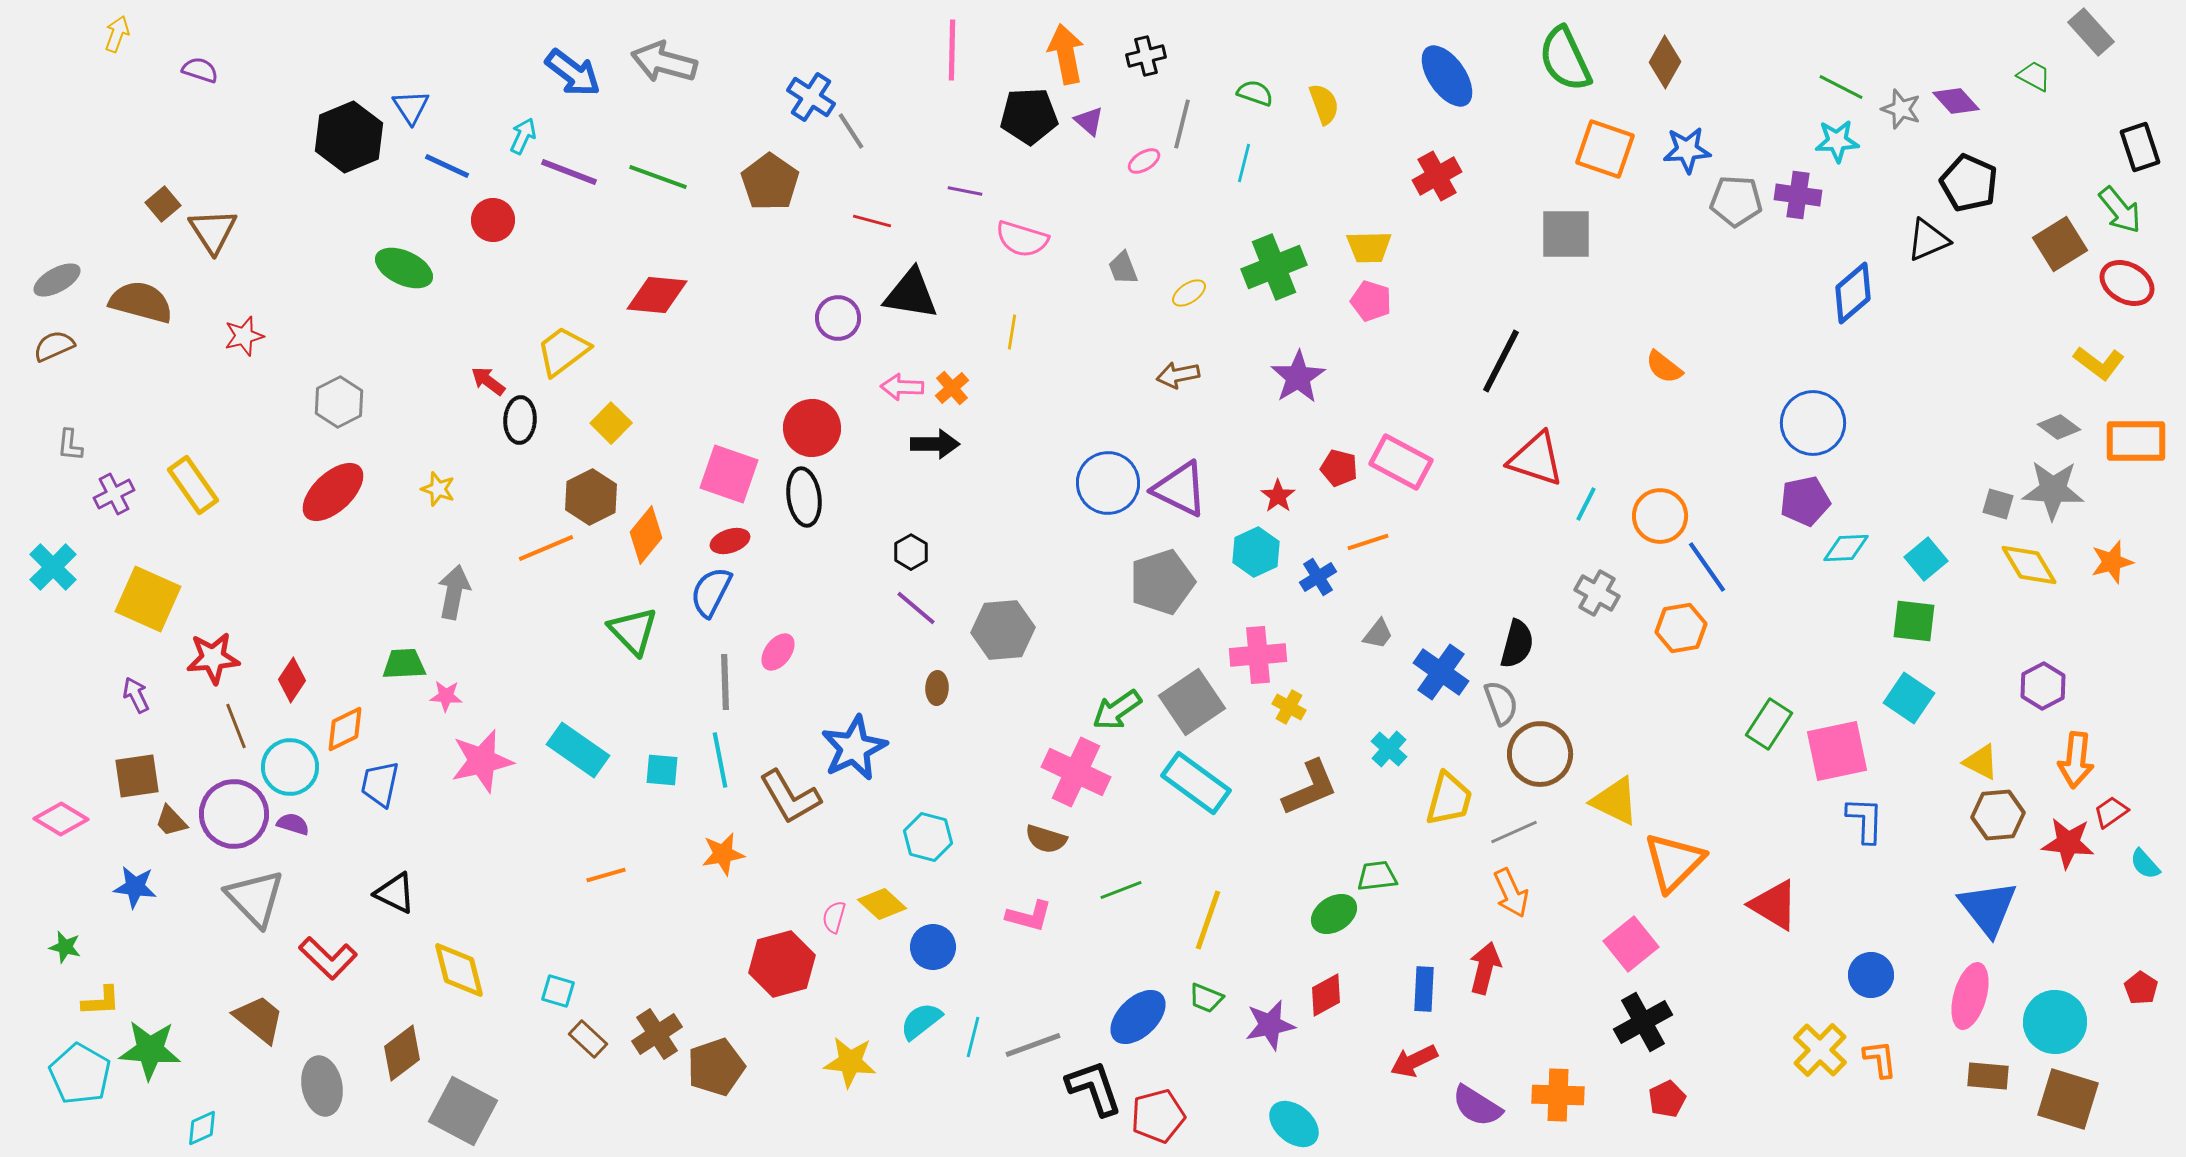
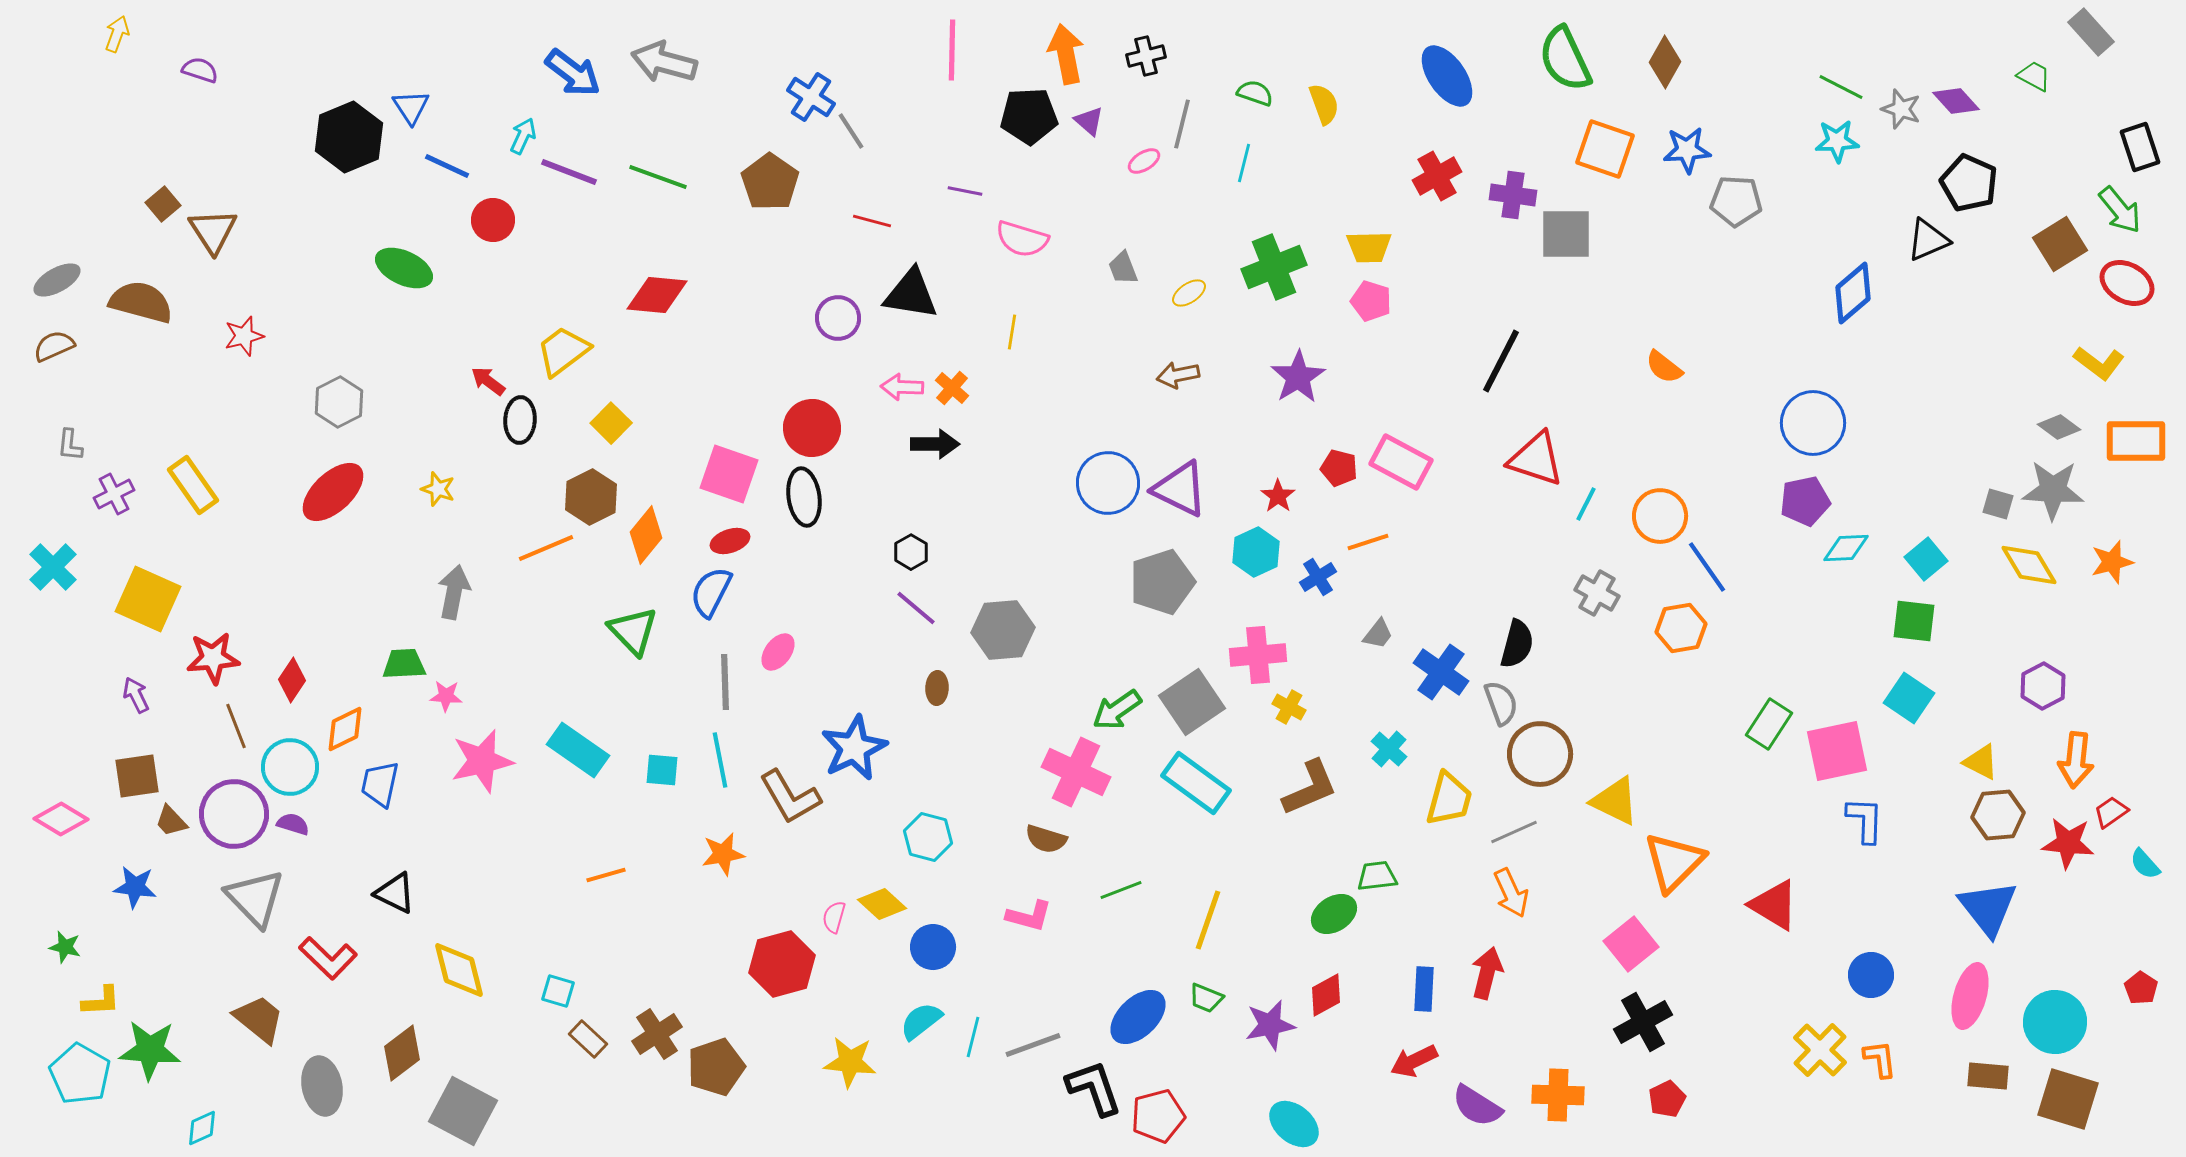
purple cross at (1798, 195): moved 285 px left
orange cross at (952, 388): rotated 8 degrees counterclockwise
red arrow at (1485, 968): moved 2 px right, 5 px down
